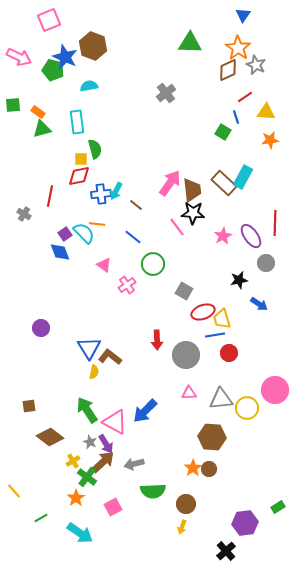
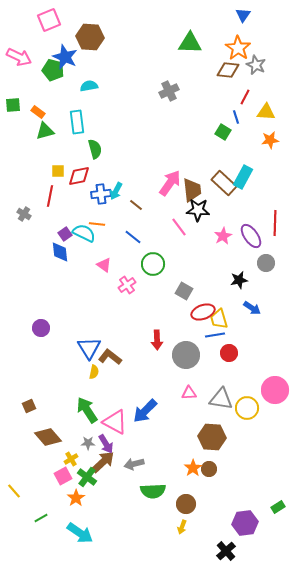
brown hexagon at (93, 46): moved 3 px left, 9 px up; rotated 16 degrees counterclockwise
brown diamond at (228, 70): rotated 30 degrees clockwise
gray cross at (166, 93): moved 3 px right, 2 px up; rotated 12 degrees clockwise
red line at (245, 97): rotated 28 degrees counterclockwise
green triangle at (42, 129): moved 3 px right, 2 px down
yellow square at (81, 159): moved 23 px left, 12 px down
black star at (193, 213): moved 5 px right, 3 px up
pink line at (177, 227): moved 2 px right
cyan semicircle at (84, 233): rotated 20 degrees counterclockwise
blue diamond at (60, 252): rotated 15 degrees clockwise
blue arrow at (259, 304): moved 7 px left, 4 px down
yellow trapezoid at (222, 319): moved 3 px left
gray triangle at (221, 399): rotated 15 degrees clockwise
brown square at (29, 406): rotated 16 degrees counterclockwise
brown diamond at (50, 437): moved 2 px left; rotated 12 degrees clockwise
gray star at (90, 442): moved 2 px left, 1 px down; rotated 24 degrees counterclockwise
yellow cross at (73, 461): moved 2 px left, 2 px up
pink square at (113, 507): moved 50 px left, 31 px up
